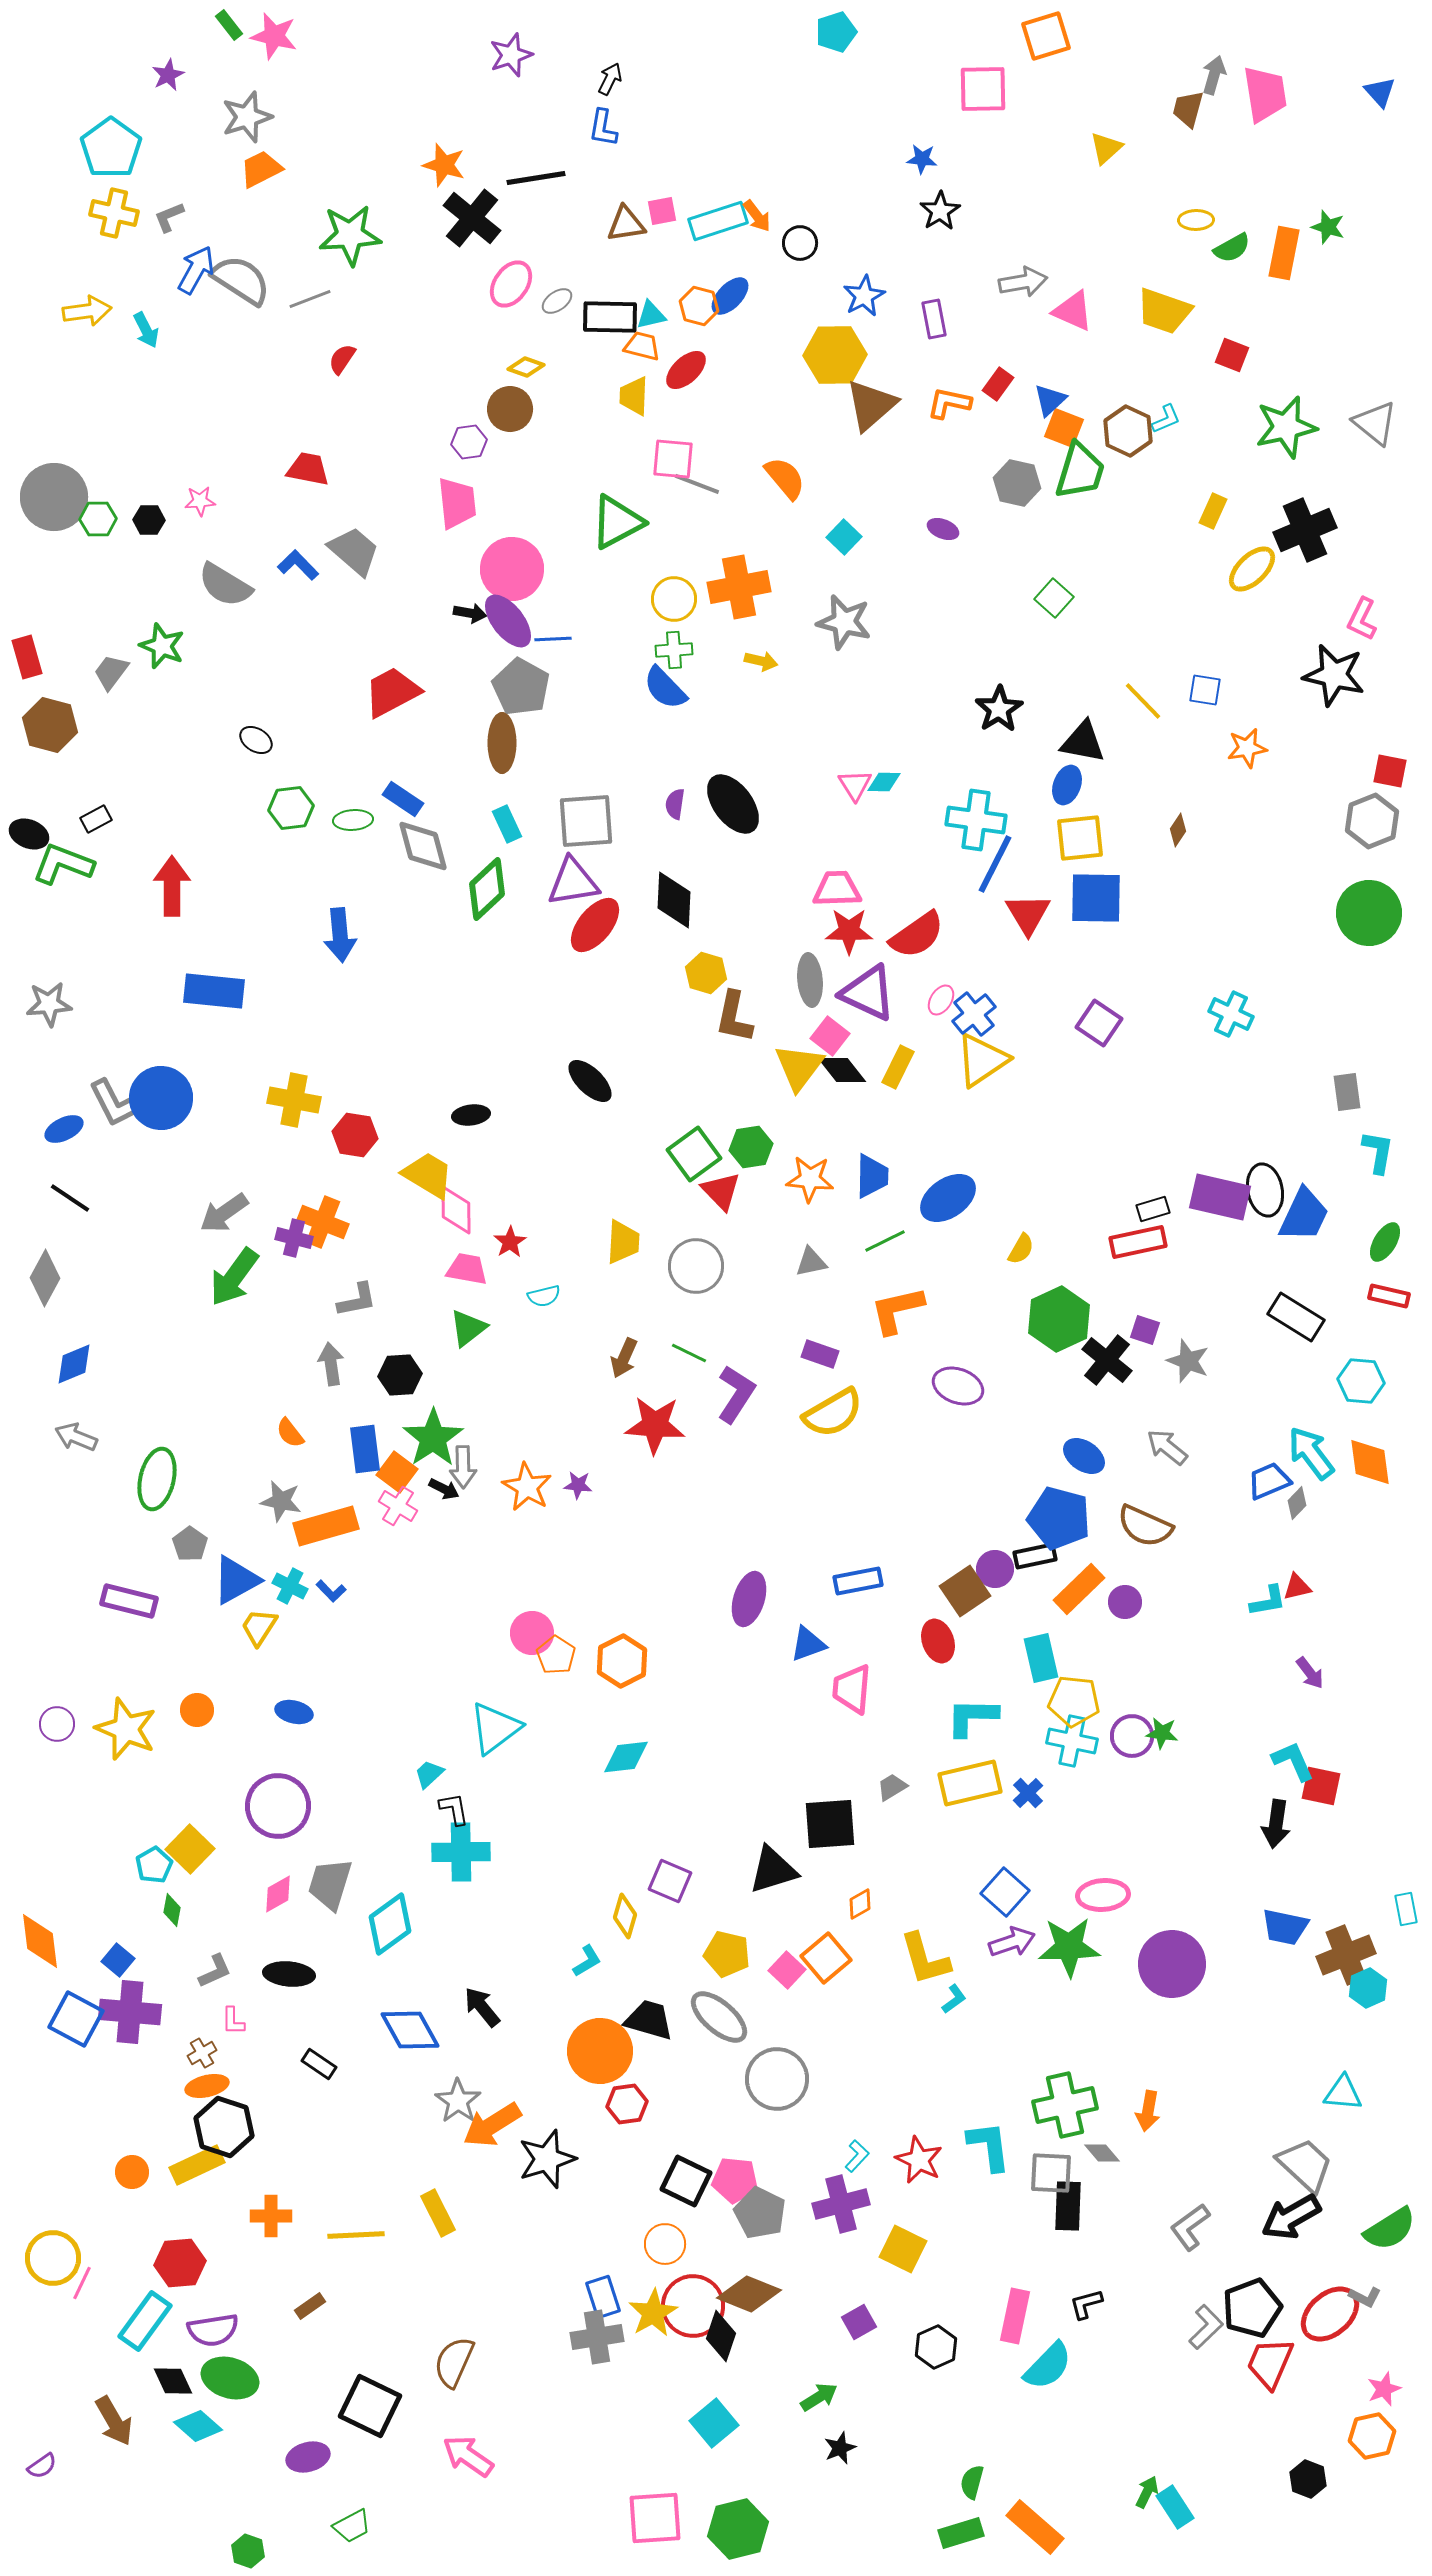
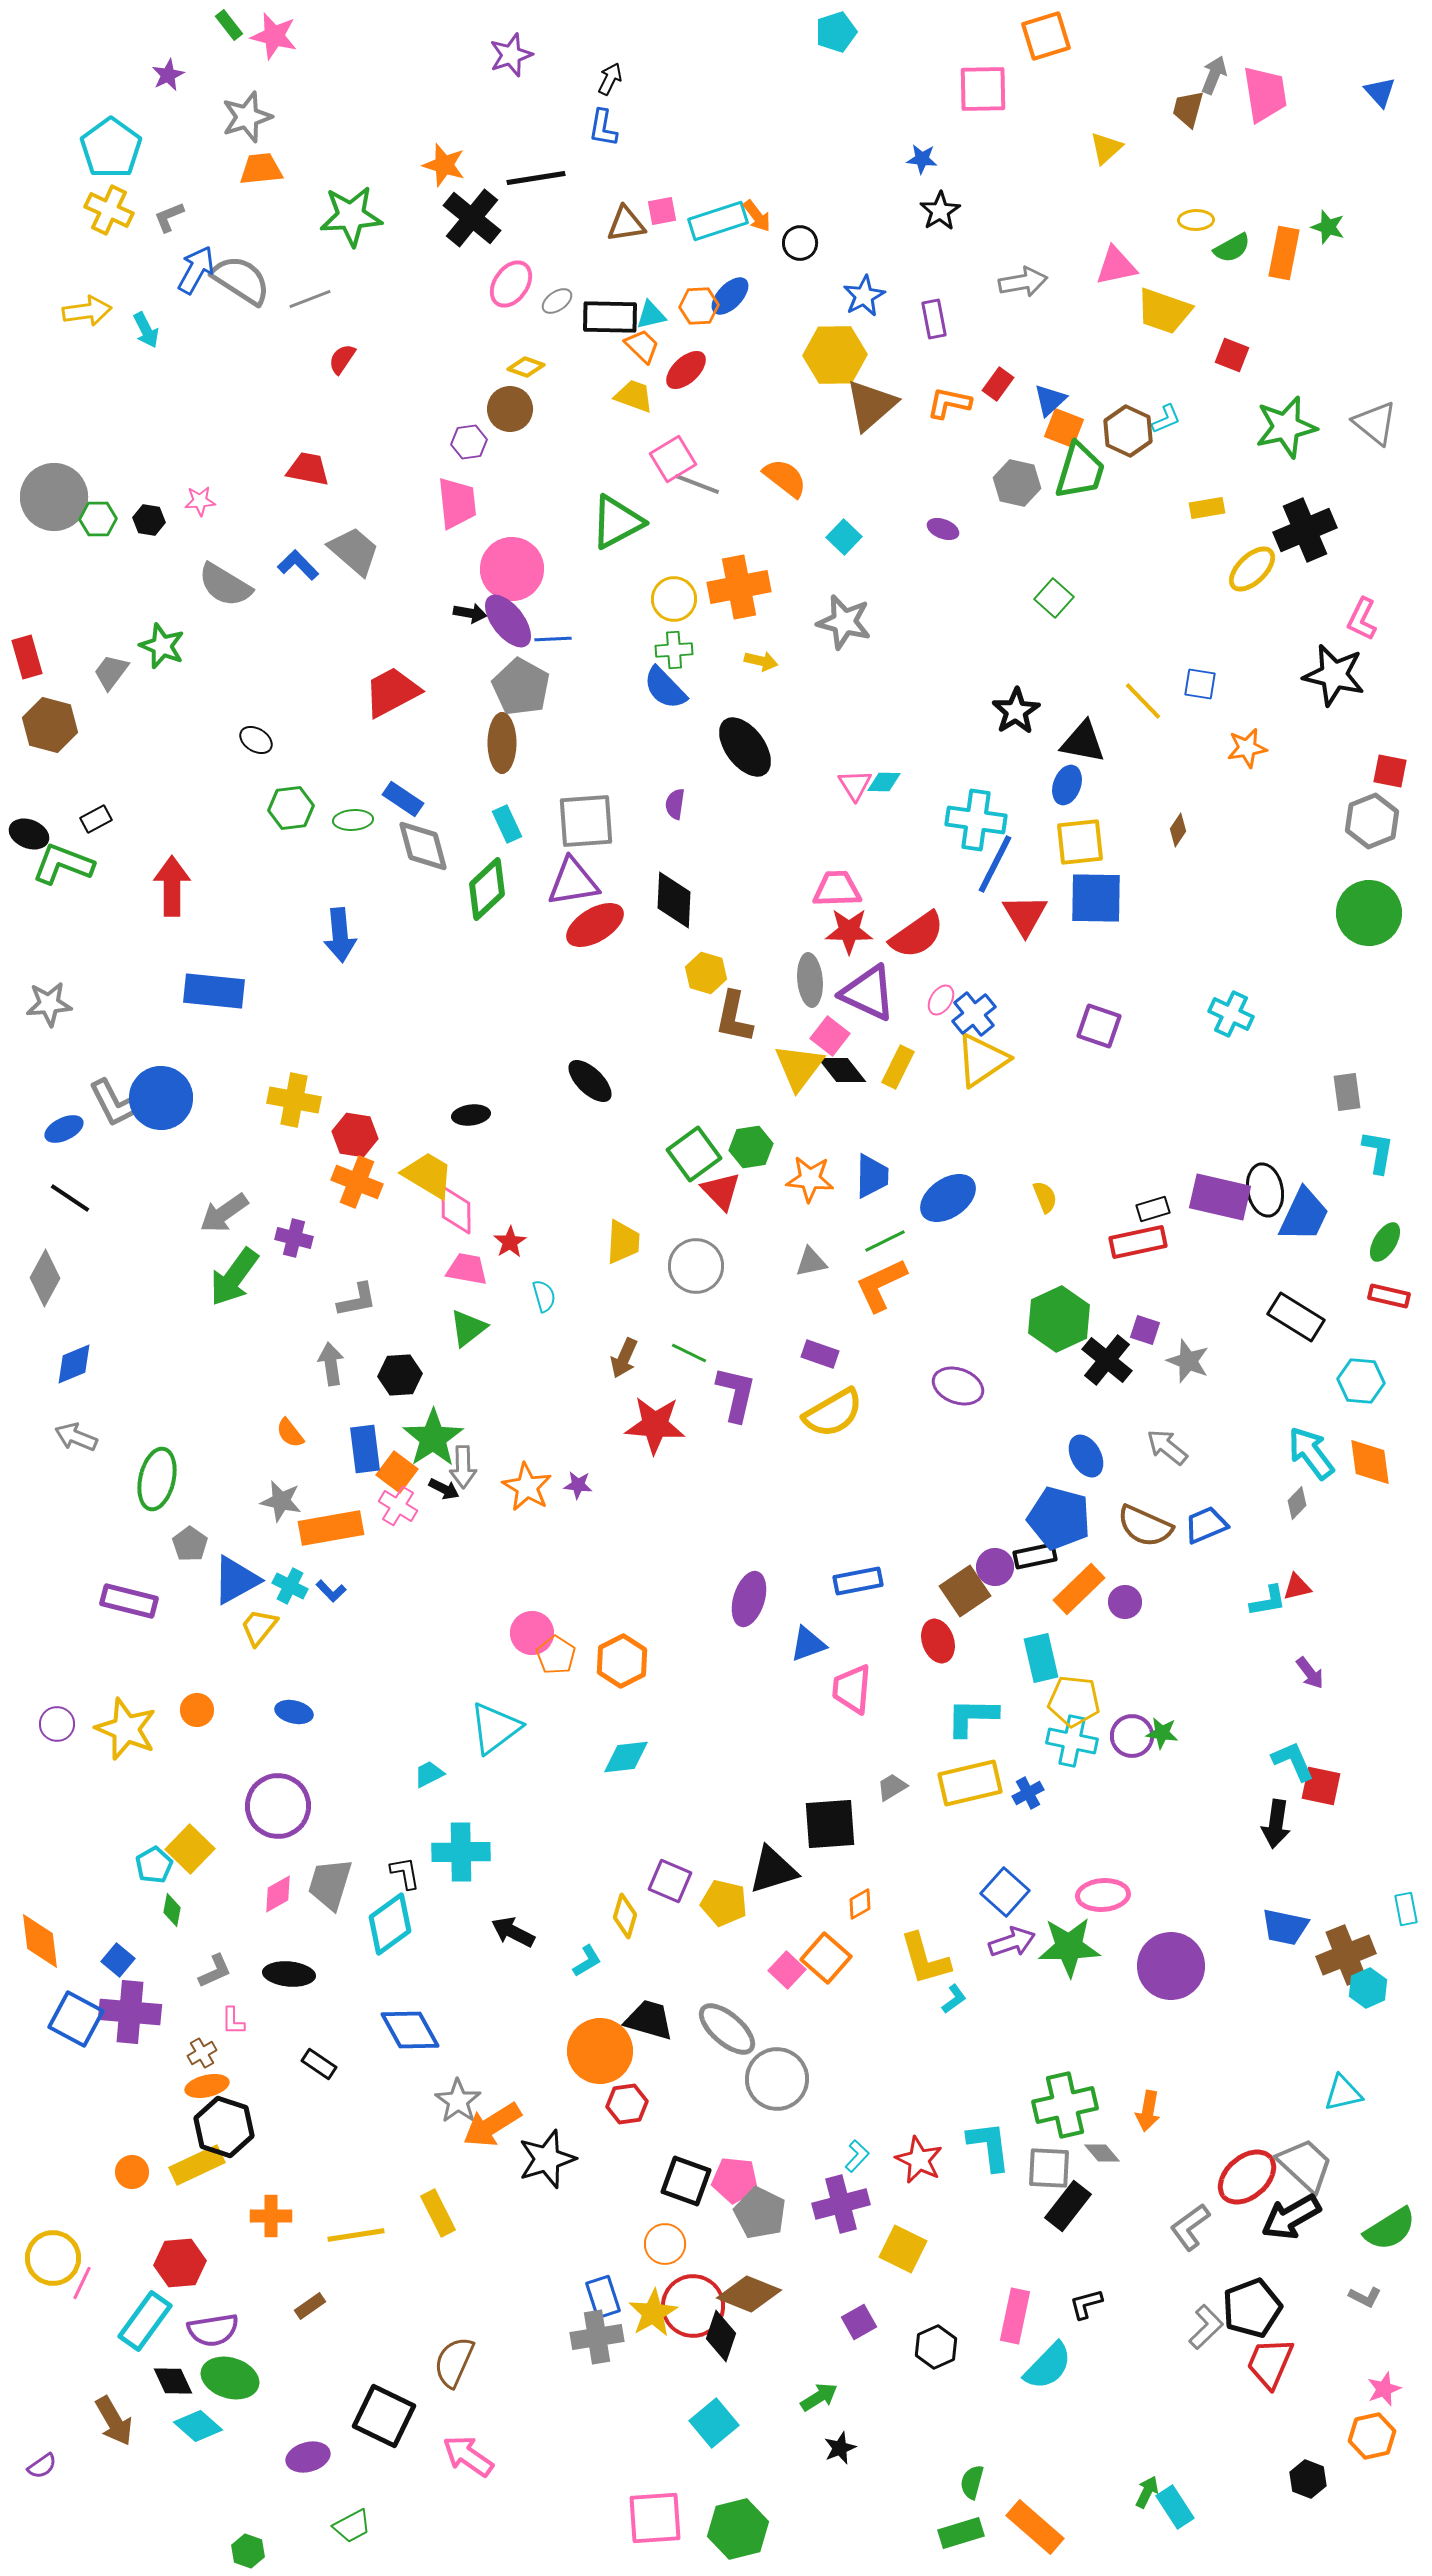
gray arrow at (1214, 75): rotated 6 degrees clockwise
orange trapezoid at (261, 169): rotated 21 degrees clockwise
yellow cross at (114, 213): moved 5 px left, 3 px up; rotated 12 degrees clockwise
green star at (350, 235): moved 1 px right, 19 px up
orange hexagon at (699, 306): rotated 18 degrees counterclockwise
pink triangle at (1073, 311): moved 43 px right, 45 px up; rotated 36 degrees counterclockwise
orange trapezoid at (642, 346): rotated 30 degrees clockwise
yellow trapezoid at (634, 396): rotated 108 degrees clockwise
pink square at (673, 459): rotated 36 degrees counterclockwise
orange semicircle at (785, 478): rotated 12 degrees counterclockwise
yellow rectangle at (1213, 511): moved 6 px left, 3 px up; rotated 56 degrees clockwise
black hexagon at (149, 520): rotated 8 degrees clockwise
blue square at (1205, 690): moved 5 px left, 6 px up
black star at (999, 709): moved 17 px right, 2 px down
black ellipse at (733, 804): moved 12 px right, 57 px up
yellow square at (1080, 838): moved 4 px down
red triangle at (1028, 914): moved 3 px left, 1 px down
red ellipse at (595, 925): rotated 20 degrees clockwise
purple square at (1099, 1023): moved 3 px down; rotated 15 degrees counterclockwise
orange cross at (323, 1222): moved 34 px right, 40 px up
yellow semicircle at (1021, 1249): moved 24 px right, 52 px up; rotated 52 degrees counterclockwise
cyan semicircle at (544, 1296): rotated 92 degrees counterclockwise
orange L-shape at (897, 1310): moved 16 px left, 25 px up; rotated 12 degrees counterclockwise
purple L-shape at (736, 1394): rotated 20 degrees counterclockwise
blue ellipse at (1084, 1456): moved 2 px right; rotated 27 degrees clockwise
blue trapezoid at (1269, 1481): moved 63 px left, 44 px down
orange rectangle at (326, 1526): moved 5 px right, 2 px down; rotated 6 degrees clockwise
purple circle at (995, 1569): moved 2 px up
yellow trapezoid at (259, 1627): rotated 6 degrees clockwise
cyan trapezoid at (429, 1774): rotated 16 degrees clockwise
blue cross at (1028, 1793): rotated 16 degrees clockwise
black L-shape at (454, 1809): moved 49 px left, 64 px down
yellow pentagon at (727, 1954): moved 3 px left, 51 px up
orange square at (826, 1958): rotated 9 degrees counterclockwise
purple circle at (1172, 1964): moved 1 px left, 2 px down
black arrow at (482, 2007): moved 31 px right, 75 px up; rotated 24 degrees counterclockwise
gray ellipse at (719, 2017): moved 8 px right, 12 px down
cyan triangle at (1343, 2093): rotated 18 degrees counterclockwise
gray square at (1051, 2173): moved 2 px left, 5 px up
black square at (686, 2181): rotated 6 degrees counterclockwise
black rectangle at (1068, 2206): rotated 36 degrees clockwise
yellow line at (356, 2235): rotated 6 degrees counterclockwise
red ellipse at (1330, 2314): moved 83 px left, 137 px up
black square at (370, 2406): moved 14 px right, 10 px down
